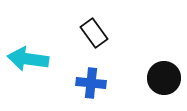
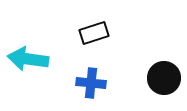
black rectangle: rotated 72 degrees counterclockwise
